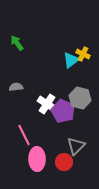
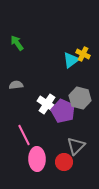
gray semicircle: moved 2 px up
